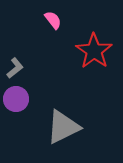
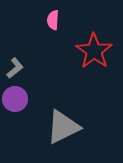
pink semicircle: rotated 138 degrees counterclockwise
purple circle: moved 1 px left
